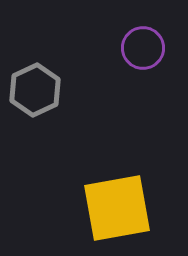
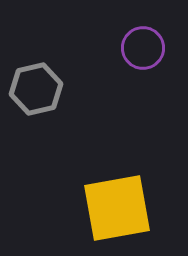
gray hexagon: moved 1 px right, 1 px up; rotated 12 degrees clockwise
